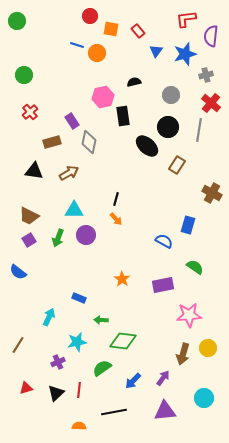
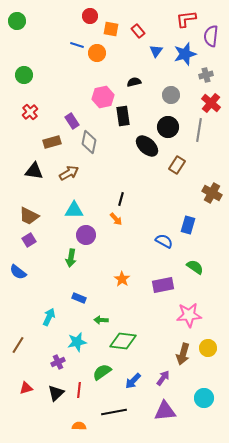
black line at (116, 199): moved 5 px right
green arrow at (58, 238): moved 13 px right, 20 px down; rotated 12 degrees counterclockwise
green semicircle at (102, 368): moved 4 px down
